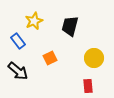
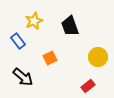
black trapezoid: rotated 35 degrees counterclockwise
yellow circle: moved 4 px right, 1 px up
black arrow: moved 5 px right, 6 px down
red rectangle: rotated 56 degrees clockwise
